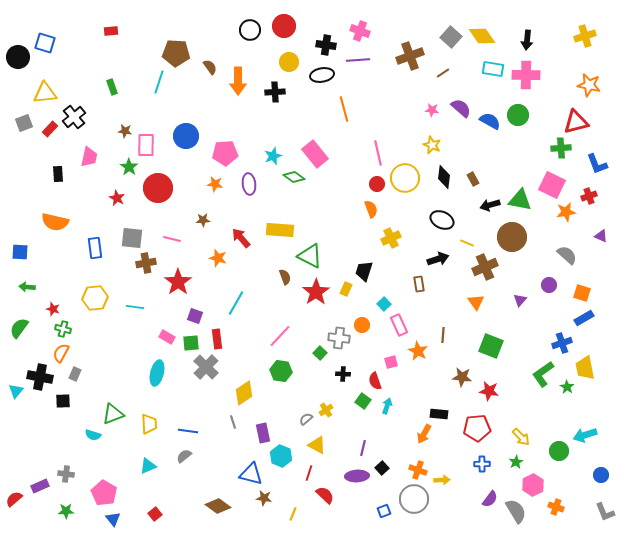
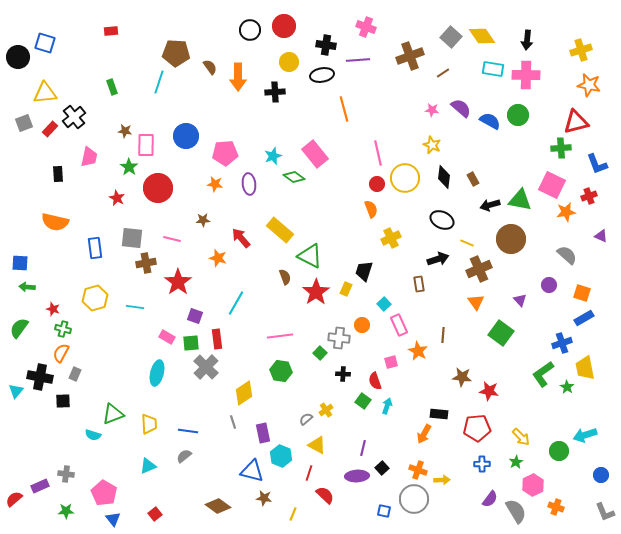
pink cross at (360, 31): moved 6 px right, 4 px up
yellow cross at (585, 36): moved 4 px left, 14 px down
orange arrow at (238, 81): moved 4 px up
yellow rectangle at (280, 230): rotated 36 degrees clockwise
brown circle at (512, 237): moved 1 px left, 2 px down
blue square at (20, 252): moved 11 px down
brown cross at (485, 267): moved 6 px left, 2 px down
yellow hexagon at (95, 298): rotated 10 degrees counterclockwise
purple triangle at (520, 300): rotated 24 degrees counterclockwise
pink line at (280, 336): rotated 40 degrees clockwise
green square at (491, 346): moved 10 px right, 13 px up; rotated 15 degrees clockwise
blue triangle at (251, 474): moved 1 px right, 3 px up
blue square at (384, 511): rotated 32 degrees clockwise
